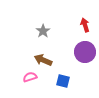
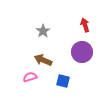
purple circle: moved 3 px left
